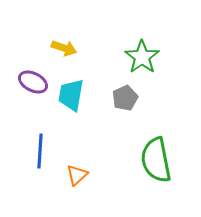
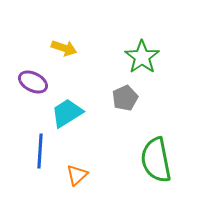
cyan trapezoid: moved 4 px left, 18 px down; rotated 48 degrees clockwise
